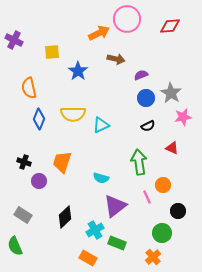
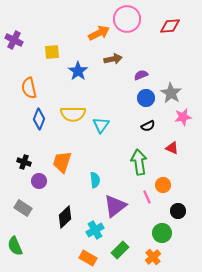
brown arrow: moved 3 px left; rotated 24 degrees counterclockwise
cyan triangle: rotated 30 degrees counterclockwise
cyan semicircle: moved 6 px left, 2 px down; rotated 112 degrees counterclockwise
gray rectangle: moved 7 px up
green rectangle: moved 3 px right, 7 px down; rotated 66 degrees counterclockwise
